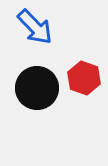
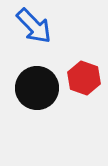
blue arrow: moved 1 px left, 1 px up
